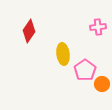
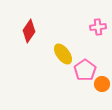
yellow ellipse: rotated 30 degrees counterclockwise
